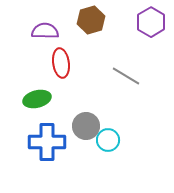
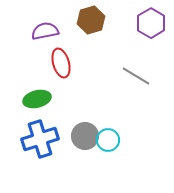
purple hexagon: moved 1 px down
purple semicircle: rotated 12 degrees counterclockwise
red ellipse: rotated 8 degrees counterclockwise
gray line: moved 10 px right
gray circle: moved 1 px left, 10 px down
blue cross: moved 7 px left, 3 px up; rotated 18 degrees counterclockwise
